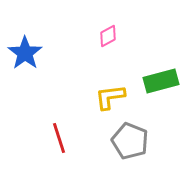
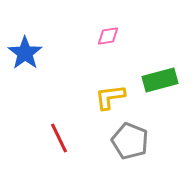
pink diamond: rotated 20 degrees clockwise
green rectangle: moved 1 px left, 1 px up
red line: rotated 8 degrees counterclockwise
